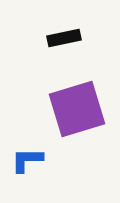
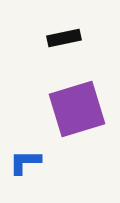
blue L-shape: moved 2 px left, 2 px down
